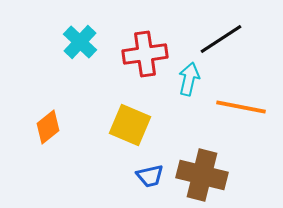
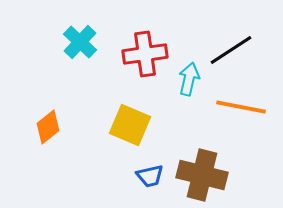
black line: moved 10 px right, 11 px down
